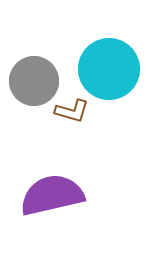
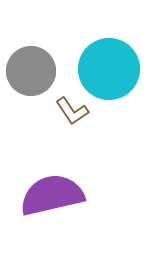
gray circle: moved 3 px left, 10 px up
brown L-shape: rotated 40 degrees clockwise
